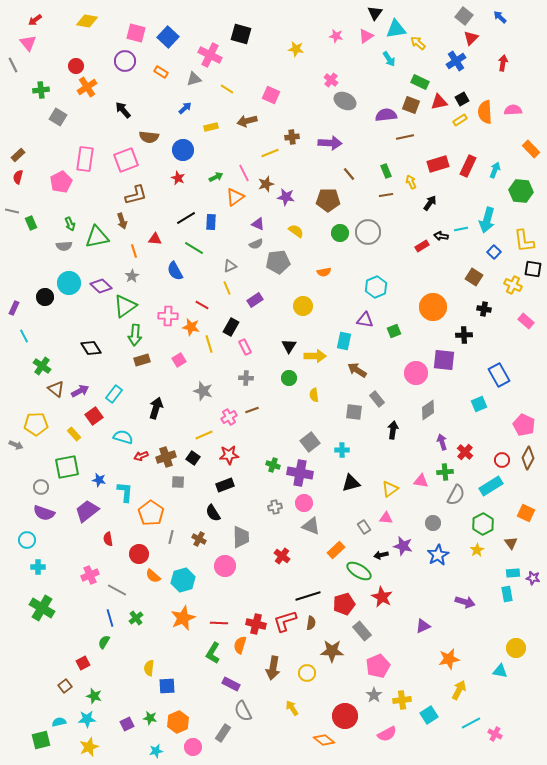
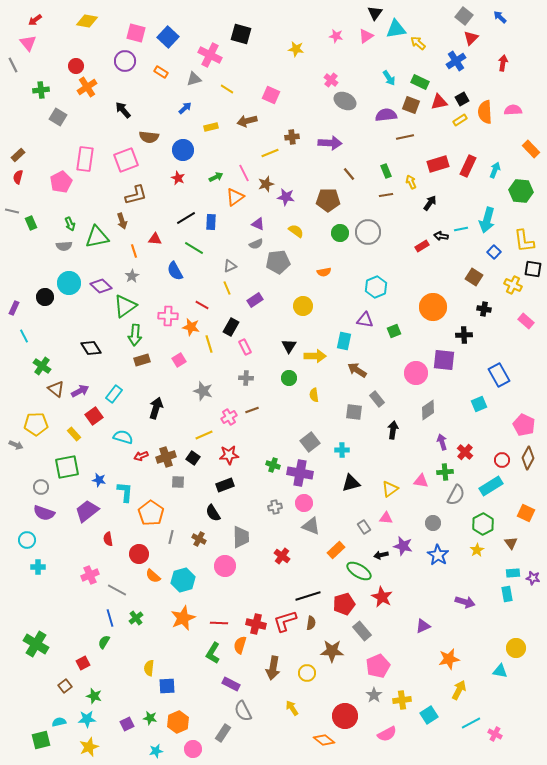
cyan arrow at (389, 59): moved 19 px down
blue star at (438, 555): rotated 10 degrees counterclockwise
green cross at (42, 608): moved 6 px left, 36 px down
pink circle at (193, 747): moved 2 px down
